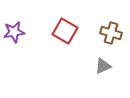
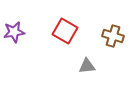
brown cross: moved 2 px right, 3 px down
gray triangle: moved 16 px left; rotated 18 degrees clockwise
